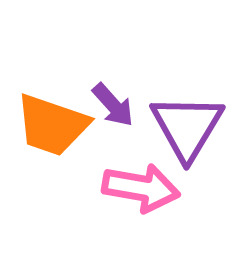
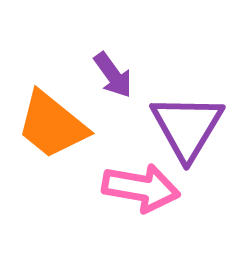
purple arrow: moved 30 px up; rotated 6 degrees clockwise
orange trapezoid: rotated 20 degrees clockwise
